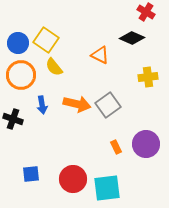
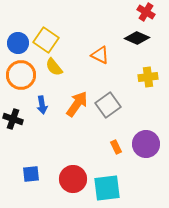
black diamond: moved 5 px right
orange arrow: rotated 68 degrees counterclockwise
